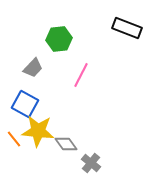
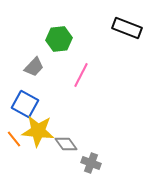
gray trapezoid: moved 1 px right, 1 px up
gray cross: rotated 18 degrees counterclockwise
